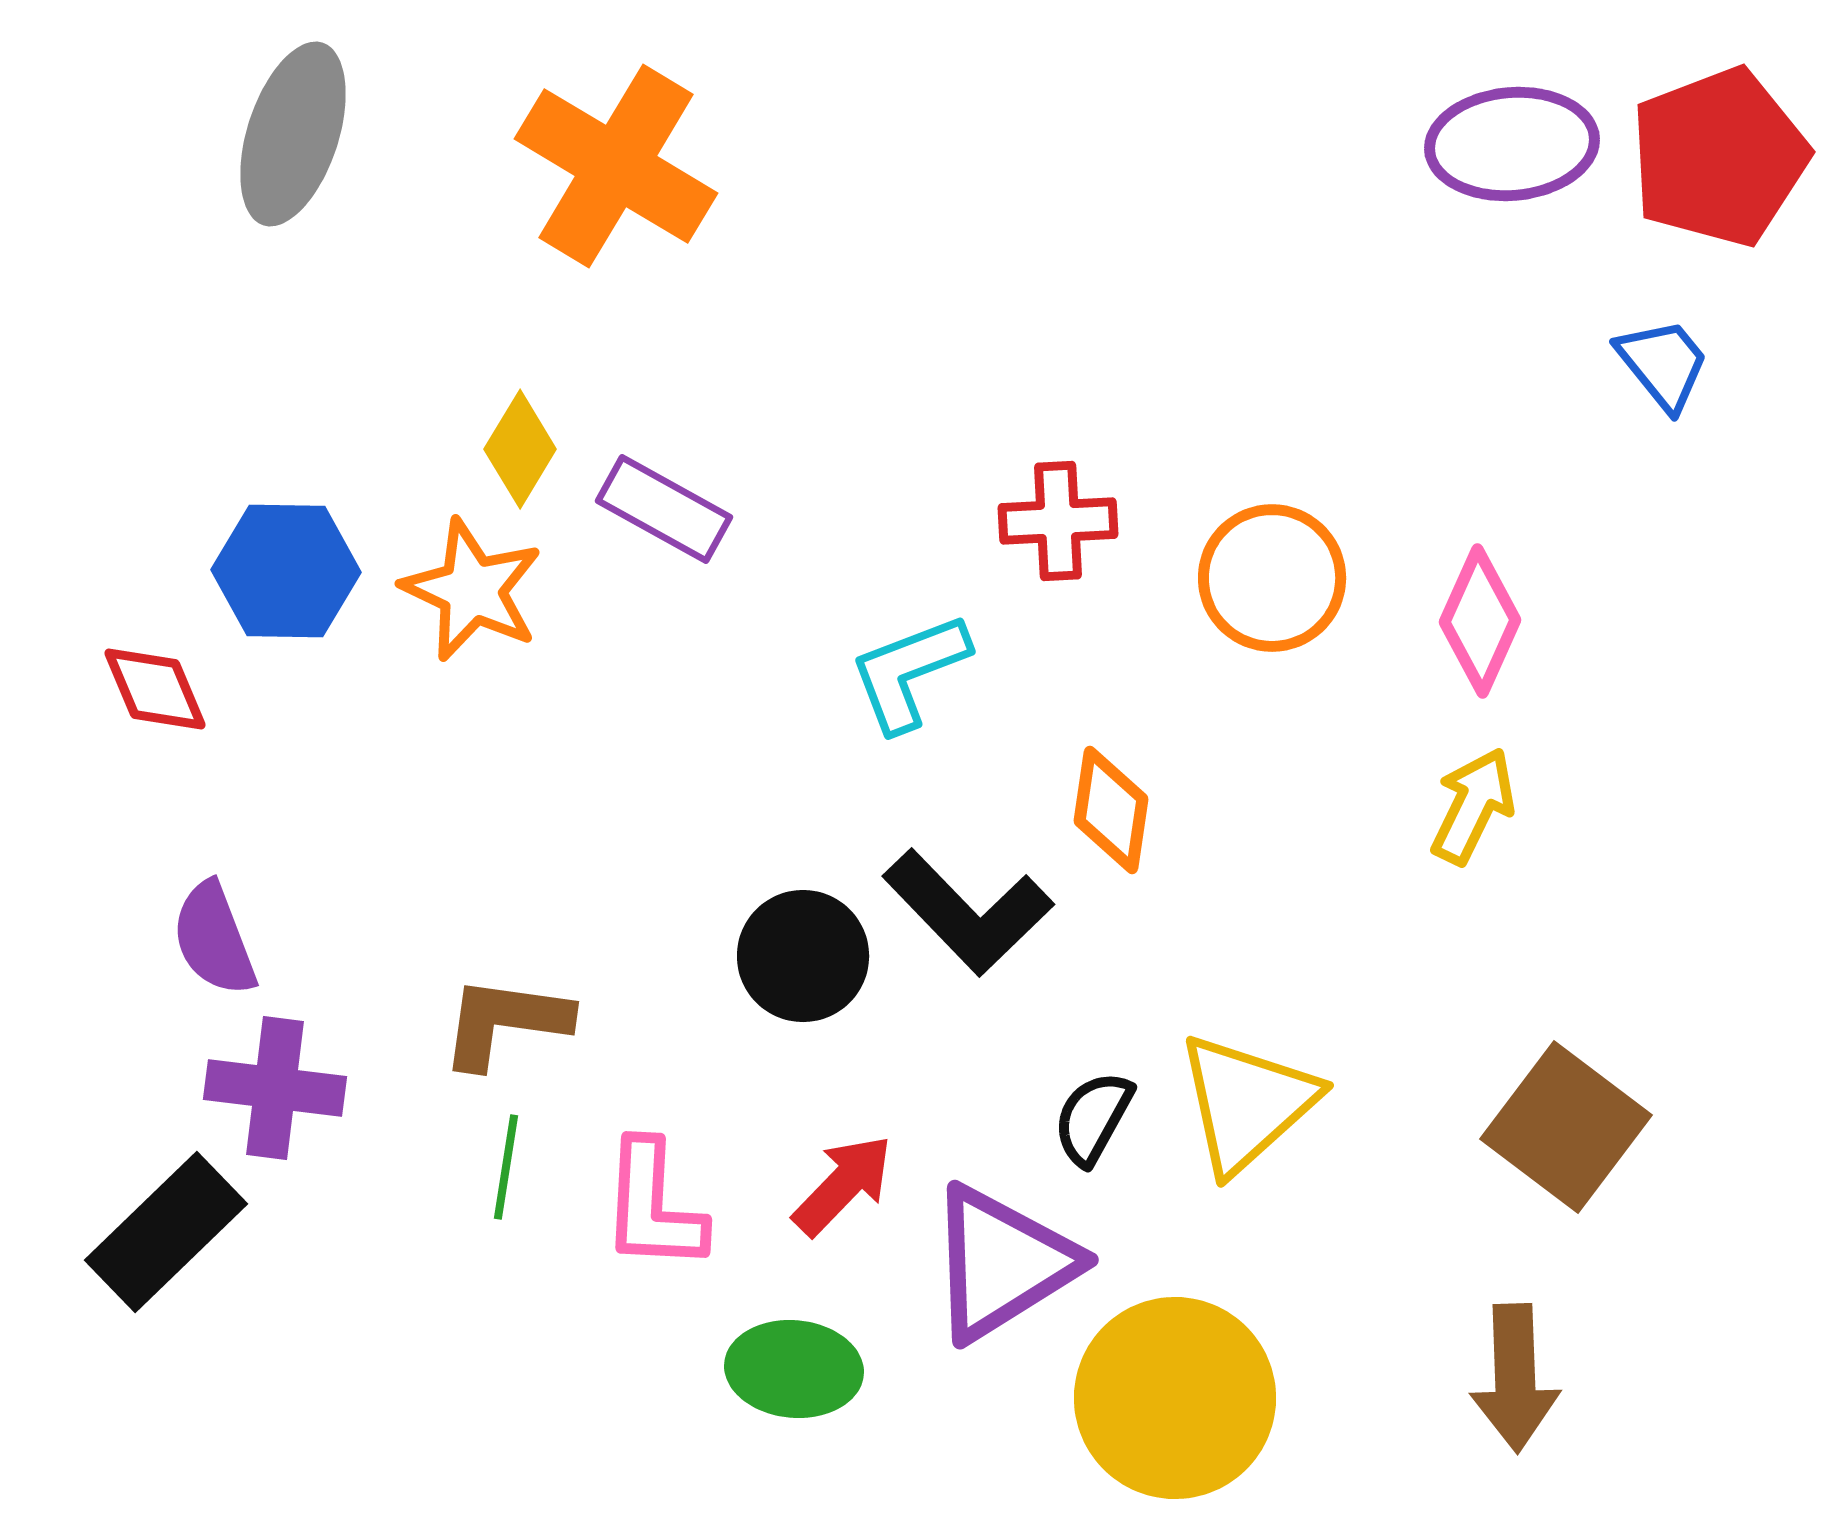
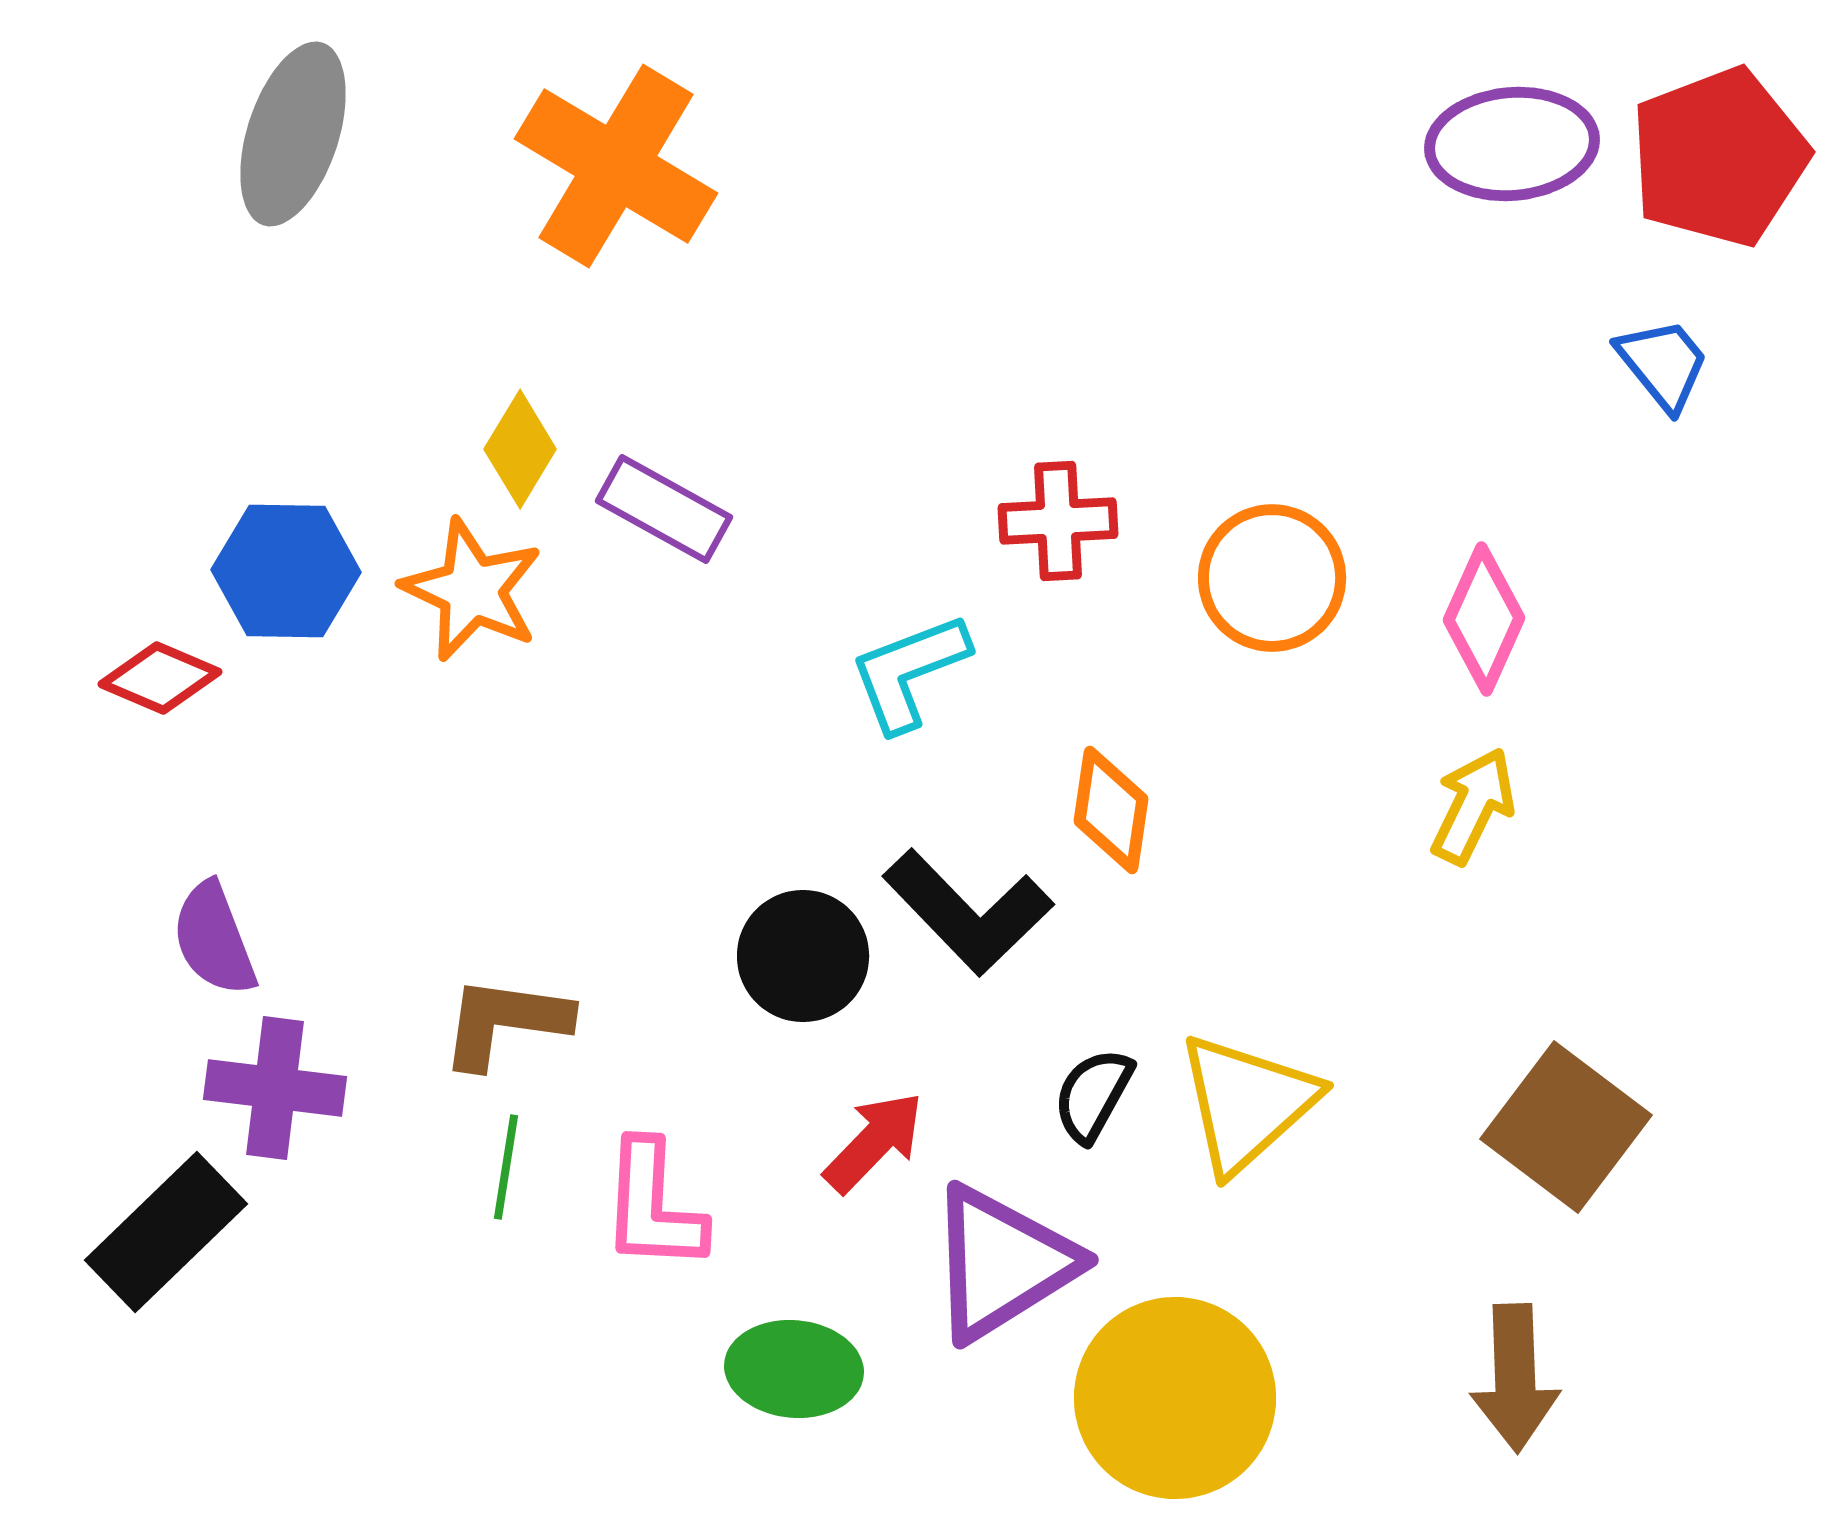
pink diamond: moved 4 px right, 2 px up
red diamond: moved 5 px right, 11 px up; rotated 44 degrees counterclockwise
black semicircle: moved 23 px up
red arrow: moved 31 px right, 43 px up
